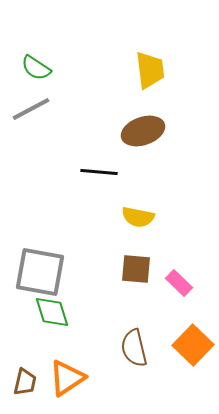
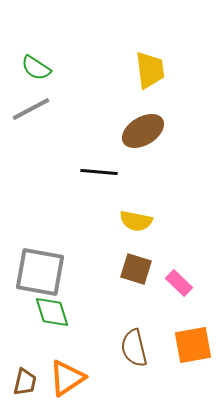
brown ellipse: rotated 12 degrees counterclockwise
yellow semicircle: moved 2 px left, 4 px down
brown square: rotated 12 degrees clockwise
orange square: rotated 36 degrees clockwise
